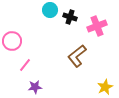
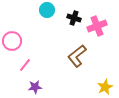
cyan circle: moved 3 px left
black cross: moved 4 px right, 1 px down
